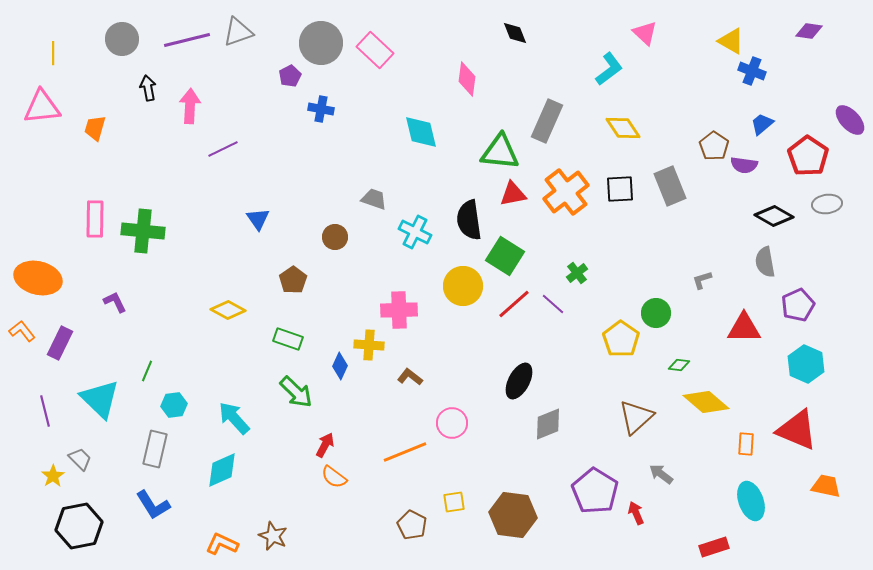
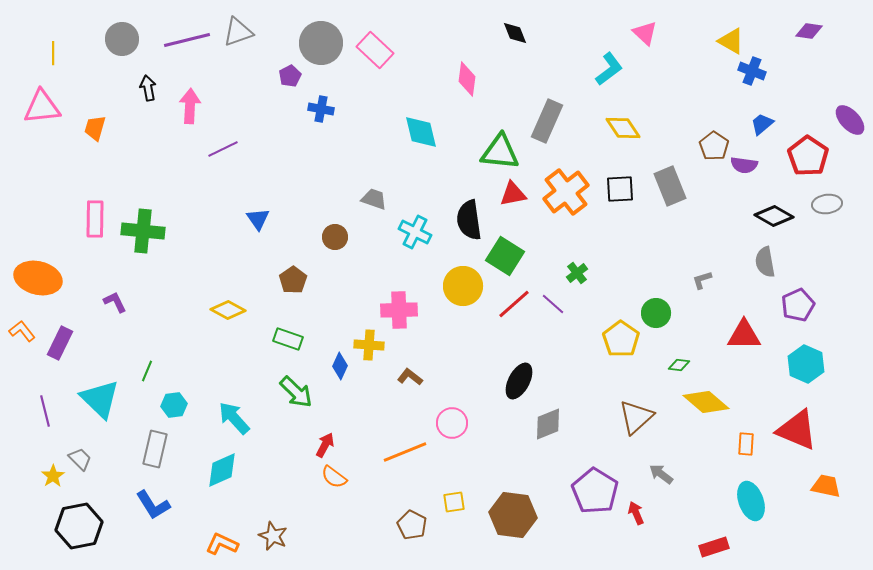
red triangle at (744, 328): moved 7 px down
